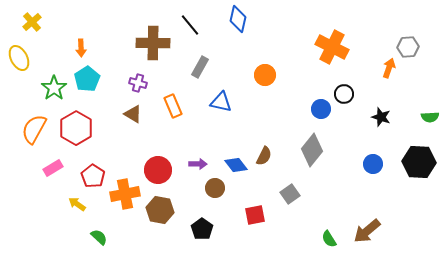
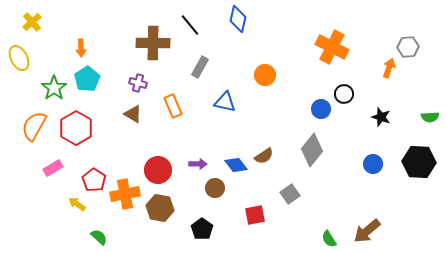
blue triangle at (221, 102): moved 4 px right
orange semicircle at (34, 129): moved 3 px up
brown semicircle at (264, 156): rotated 30 degrees clockwise
red pentagon at (93, 176): moved 1 px right, 4 px down
brown hexagon at (160, 210): moved 2 px up
